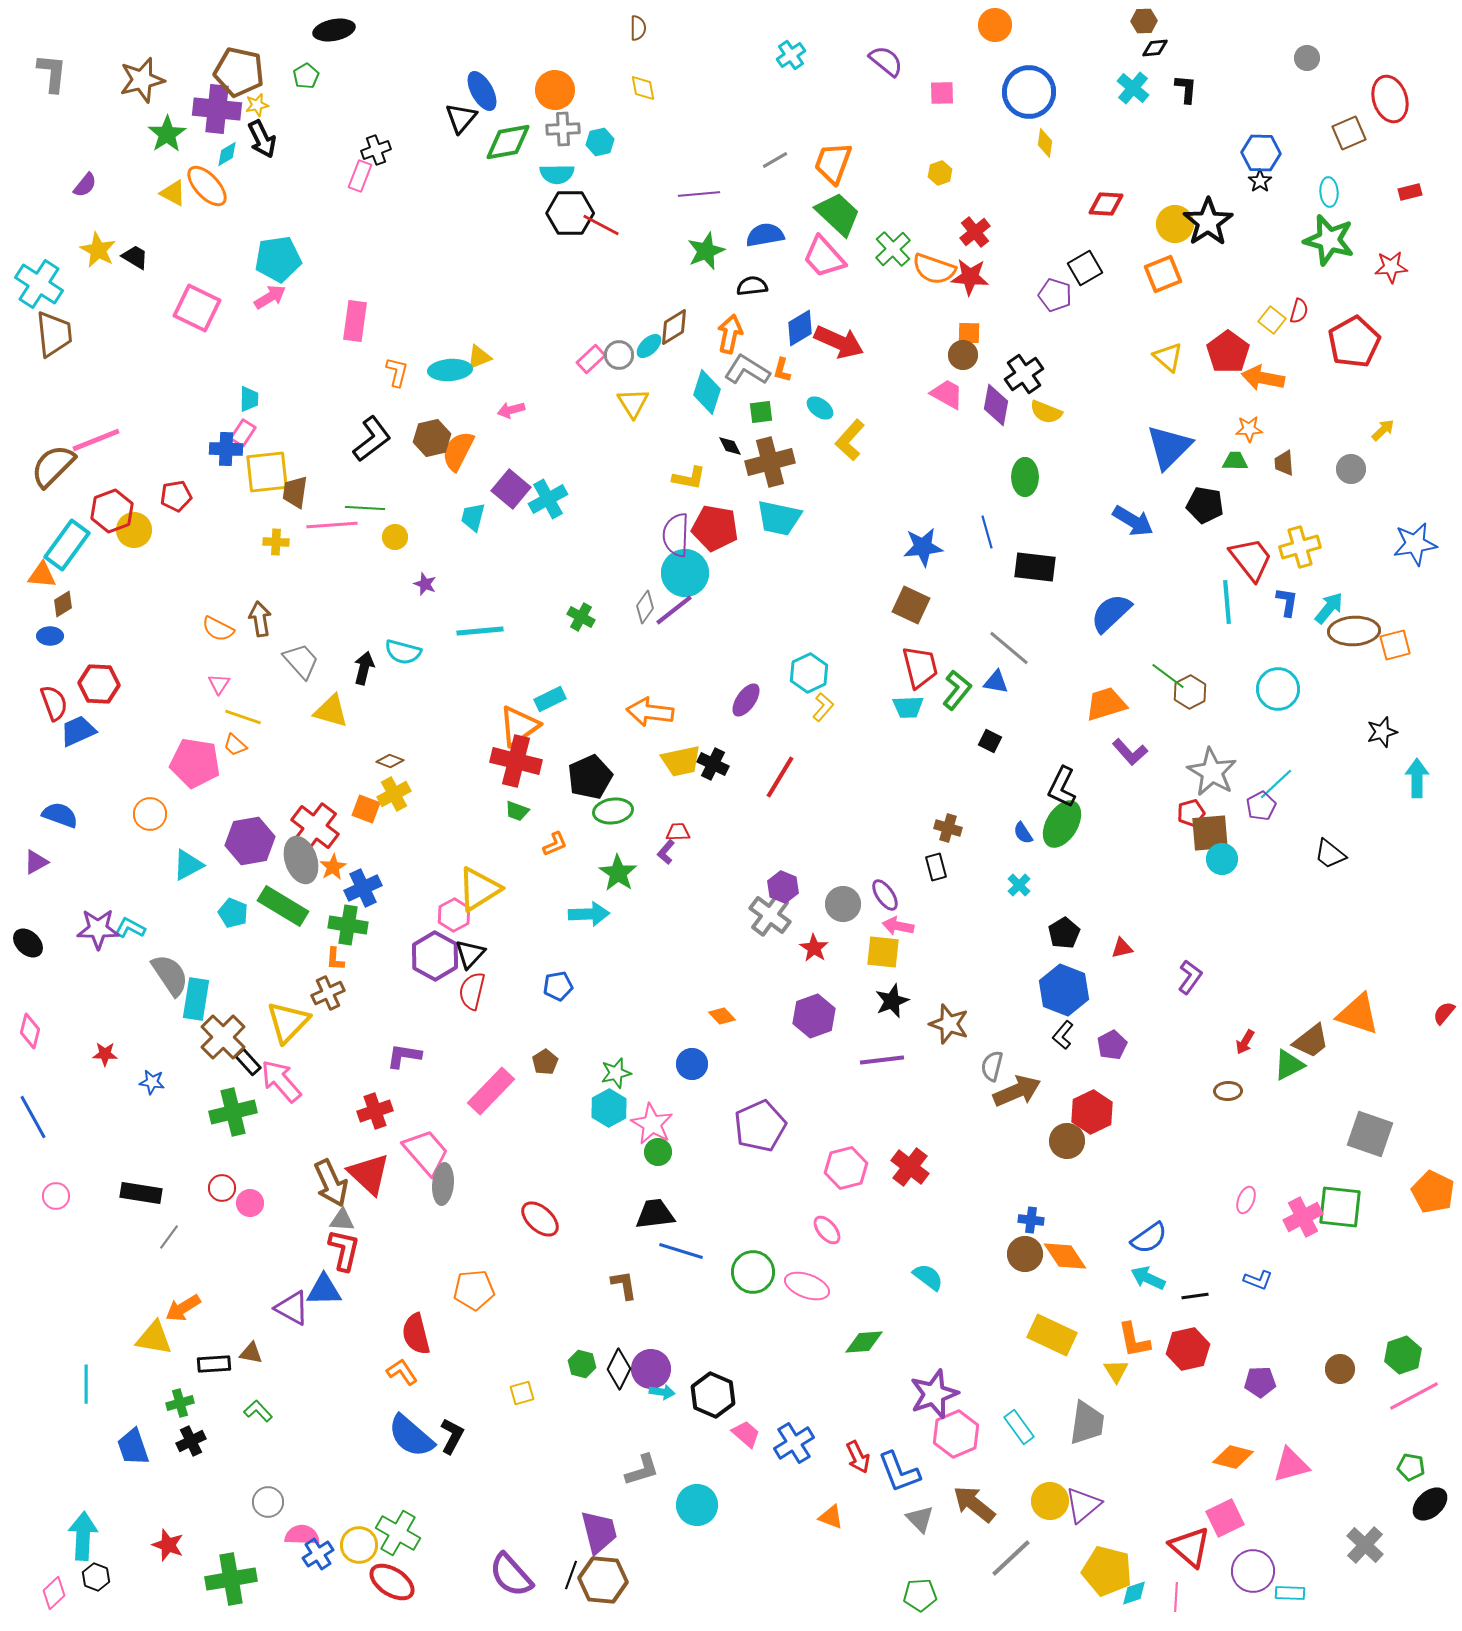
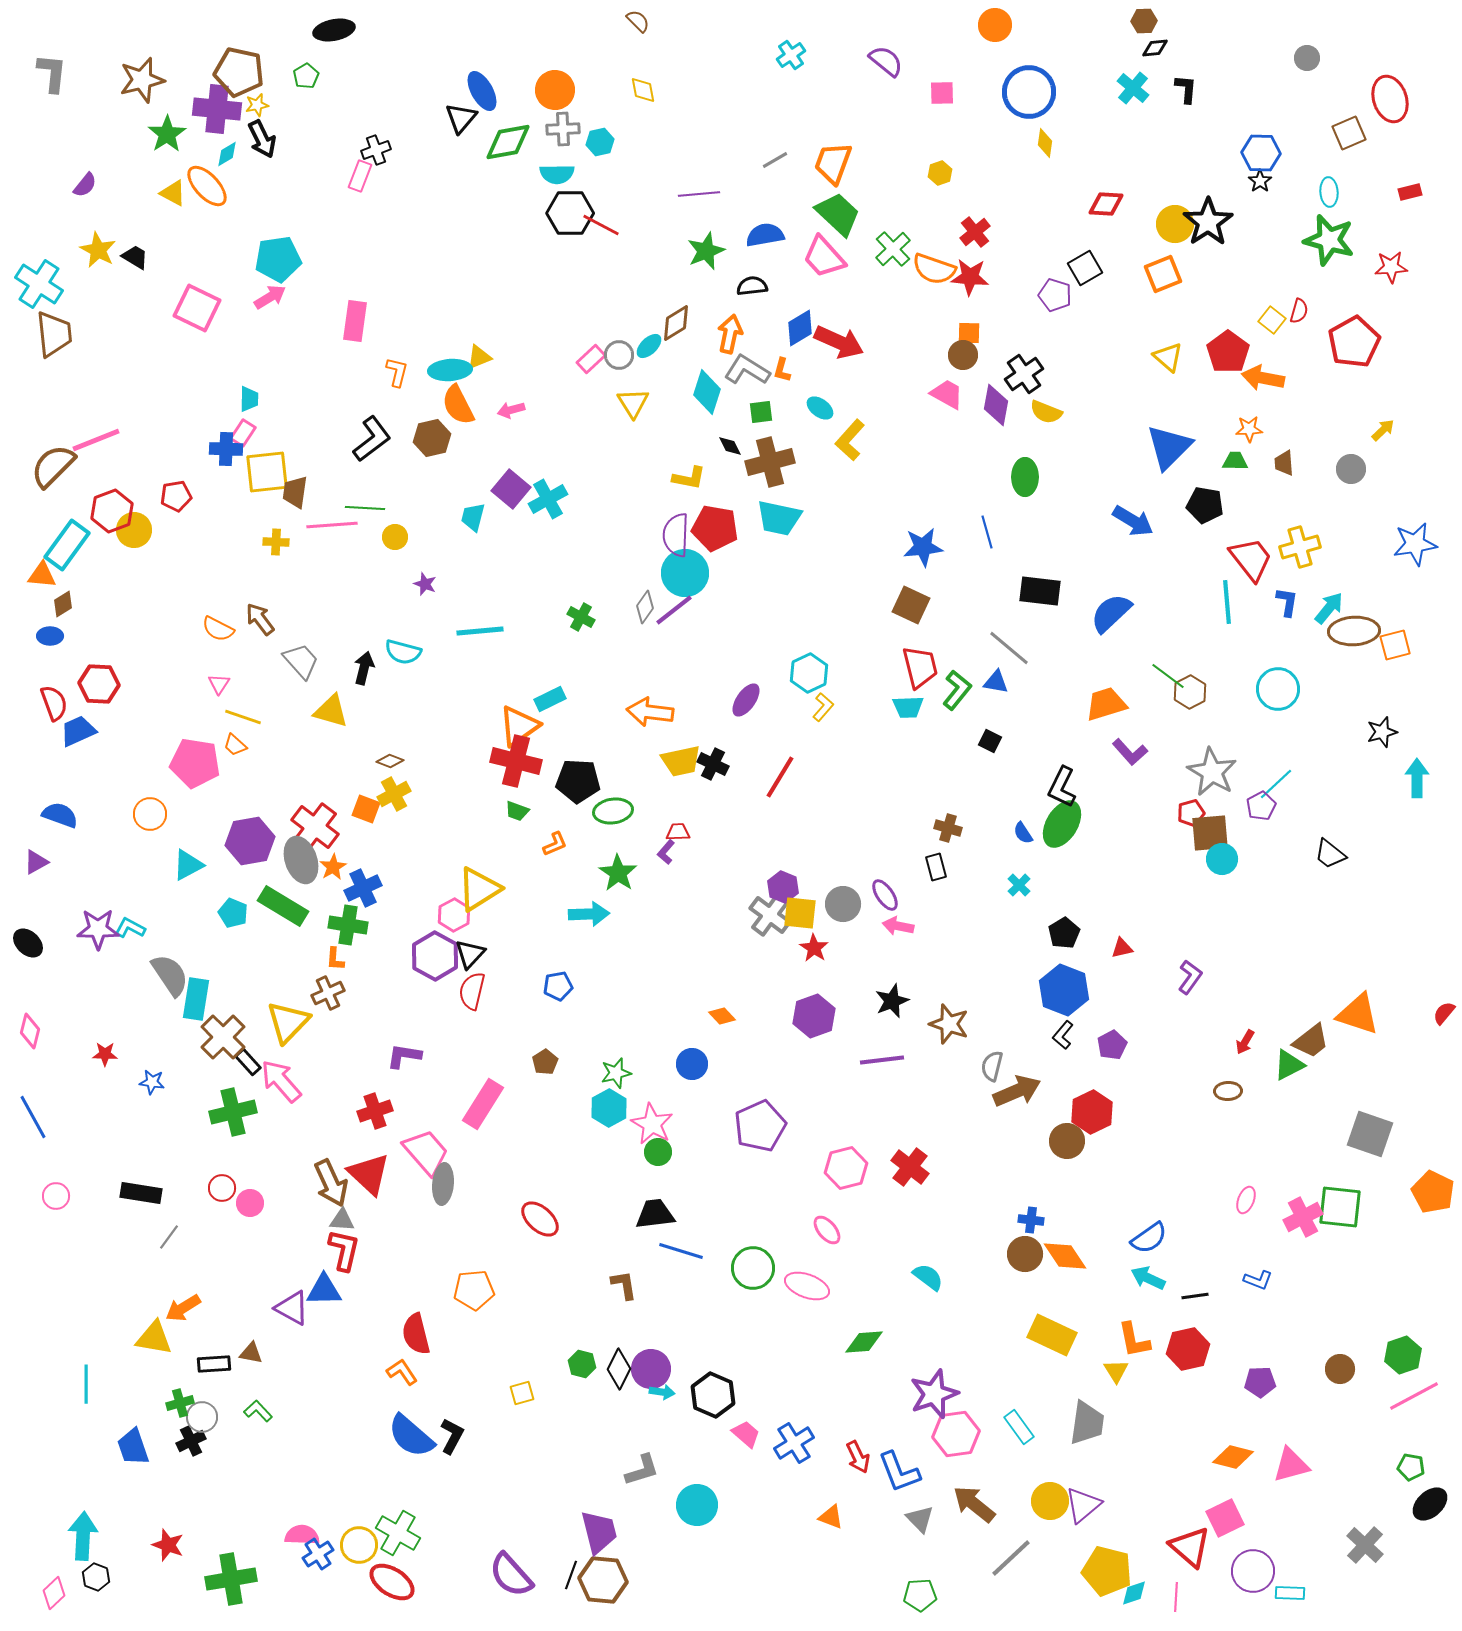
brown semicircle at (638, 28): moved 7 px up; rotated 45 degrees counterclockwise
yellow diamond at (643, 88): moved 2 px down
brown diamond at (674, 327): moved 2 px right, 4 px up
orange semicircle at (458, 451): moved 46 px up; rotated 54 degrees counterclockwise
black rectangle at (1035, 567): moved 5 px right, 24 px down
brown arrow at (260, 619): rotated 28 degrees counterclockwise
black pentagon at (590, 777): moved 12 px left, 4 px down; rotated 27 degrees clockwise
yellow square at (883, 952): moved 83 px left, 39 px up
pink rectangle at (491, 1091): moved 8 px left, 13 px down; rotated 12 degrees counterclockwise
green circle at (753, 1272): moved 4 px up
pink hexagon at (956, 1434): rotated 15 degrees clockwise
gray circle at (268, 1502): moved 66 px left, 85 px up
